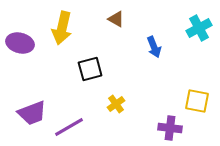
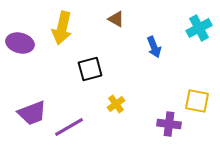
purple cross: moved 1 px left, 4 px up
